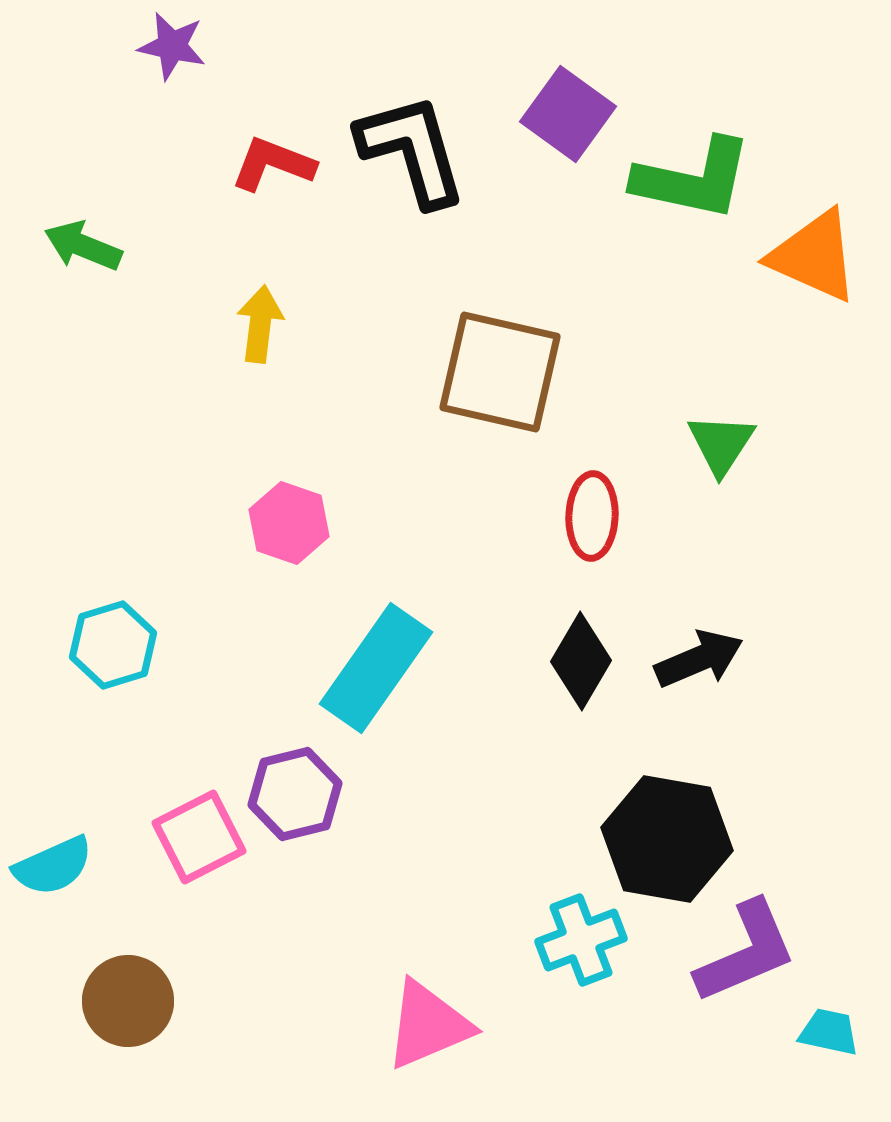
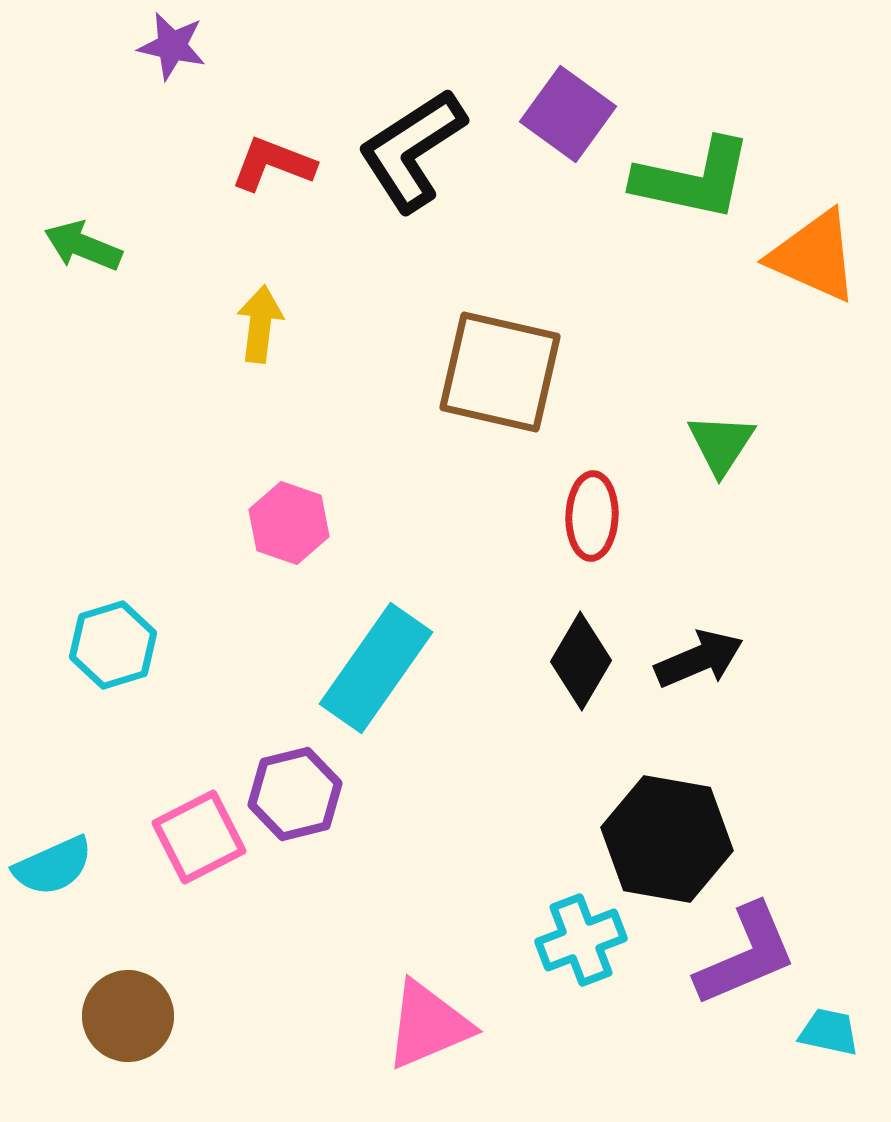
black L-shape: rotated 107 degrees counterclockwise
purple L-shape: moved 3 px down
brown circle: moved 15 px down
